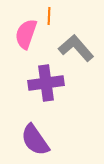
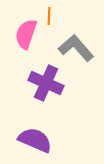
purple cross: rotated 32 degrees clockwise
purple semicircle: rotated 148 degrees clockwise
